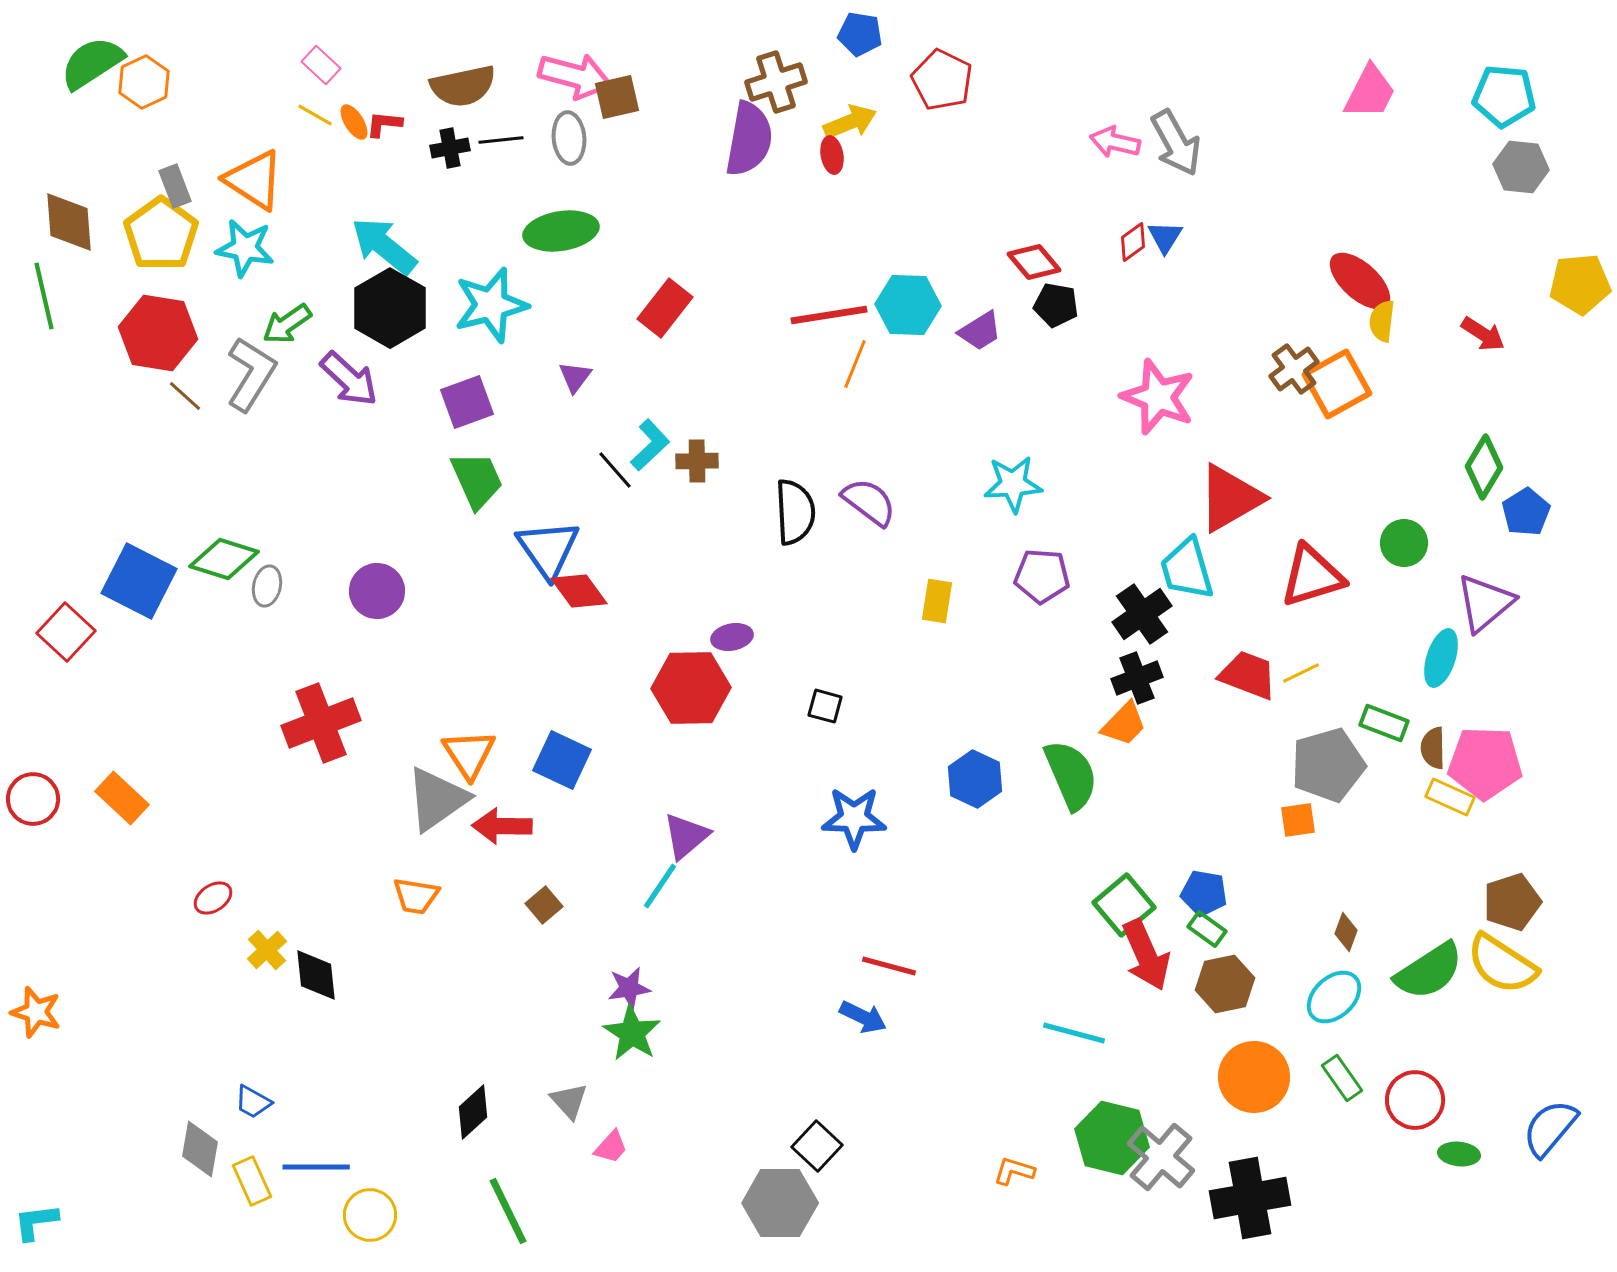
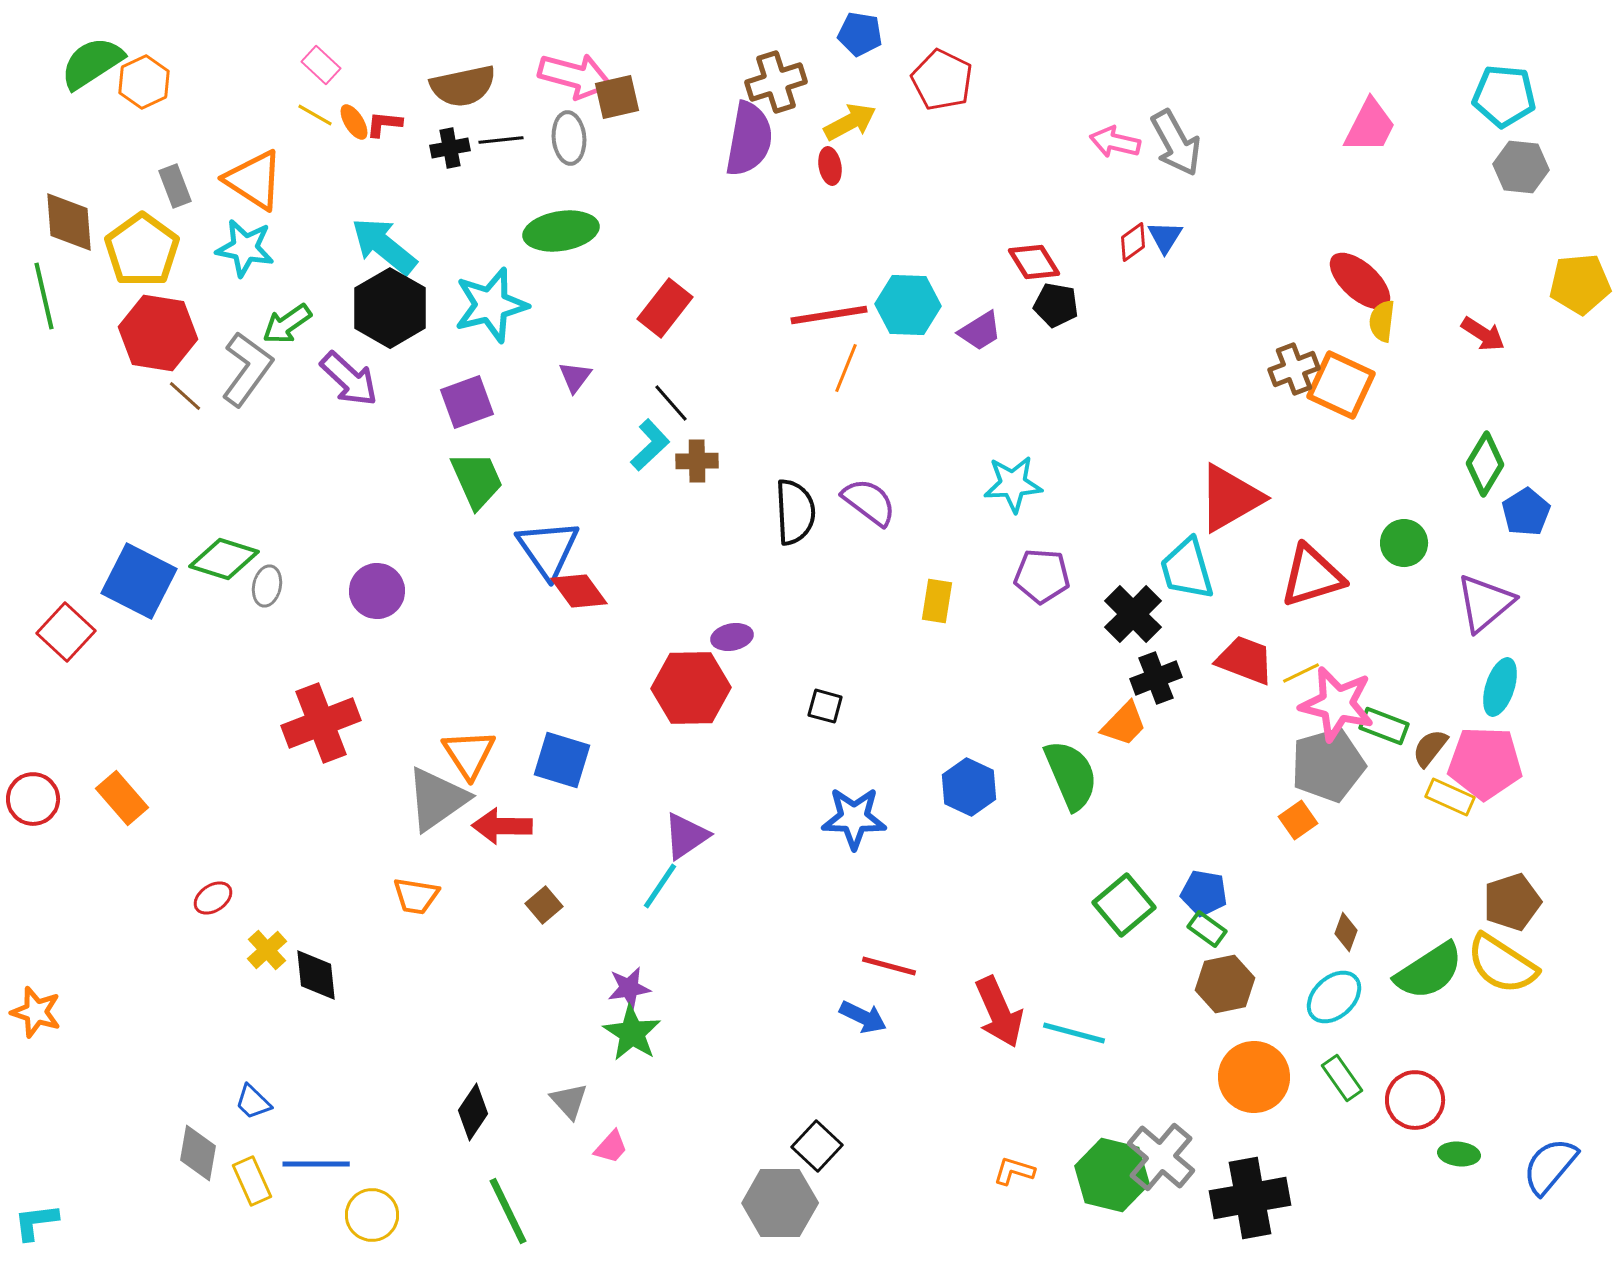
pink trapezoid at (1370, 92): moved 34 px down
yellow arrow at (850, 122): rotated 6 degrees counterclockwise
red ellipse at (832, 155): moved 2 px left, 11 px down
yellow pentagon at (161, 234): moved 19 px left, 16 px down
red diamond at (1034, 262): rotated 8 degrees clockwise
orange line at (855, 364): moved 9 px left, 4 px down
brown cross at (1294, 369): rotated 15 degrees clockwise
gray L-shape at (251, 374): moved 4 px left, 5 px up; rotated 4 degrees clockwise
orange square at (1337, 384): moved 4 px right, 1 px down; rotated 36 degrees counterclockwise
pink star at (1158, 397): moved 179 px right, 307 px down; rotated 8 degrees counterclockwise
green diamond at (1484, 467): moved 1 px right, 3 px up
black line at (615, 470): moved 56 px right, 67 px up
black cross at (1142, 614): moved 9 px left; rotated 10 degrees counterclockwise
cyan ellipse at (1441, 658): moved 59 px right, 29 px down
red trapezoid at (1248, 675): moved 3 px left, 15 px up
black cross at (1137, 678): moved 19 px right
green rectangle at (1384, 723): moved 3 px down
brown semicircle at (1433, 748): moved 3 px left; rotated 39 degrees clockwise
blue square at (562, 760): rotated 8 degrees counterclockwise
blue hexagon at (975, 779): moved 6 px left, 8 px down
orange rectangle at (122, 798): rotated 6 degrees clockwise
orange square at (1298, 820): rotated 27 degrees counterclockwise
purple triangle at (686, 836): rotated 6 degrees clockwise
red arrow at (1146, 955): moved 147 px left, 57 px down
blue trapezoid at (253, 1102): rotated 15 degrees clockwise
black diamond at (473, 1112): rotated 14 degrees counterclockwise
blue semicircle at (1550, 1128): moved 38 px down
green hexagon at (1112, 1138): moved 37 px down
gray diamond at (200, 1149): moved 2 px left, 4 px down
blue line at (316, 1167): moved 3 px up
yellow circle at (370, 1215): moved 2 px right
